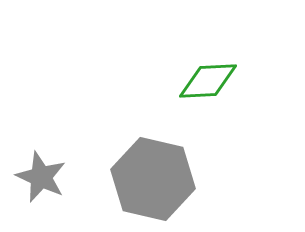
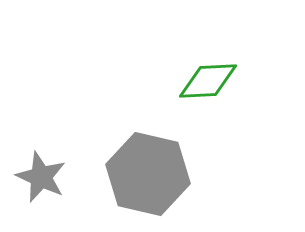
gray hexagon: moved 5 px left, 5 px up
